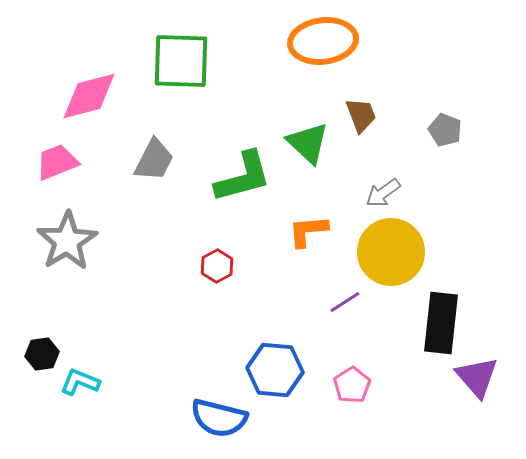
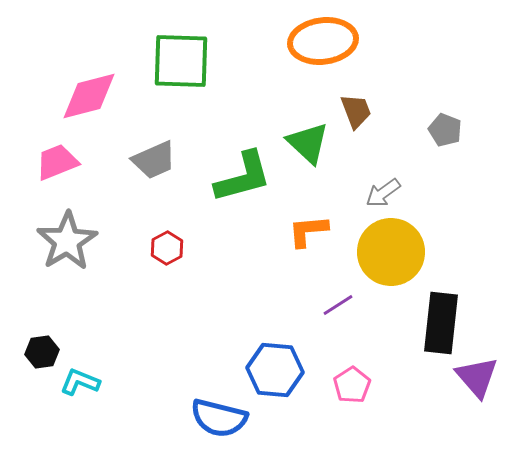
brown trapezoid: moved 5 px left, 4 px up
gray trapezoid: rotated 39 degrees clockwise
red hexagon: moved 50 px left, 18 px up
purple line: moved 7 px left, 3 px down
black hexagon: moved 2 px up
